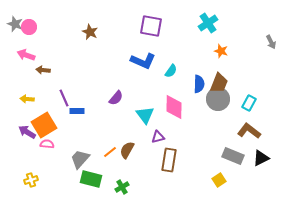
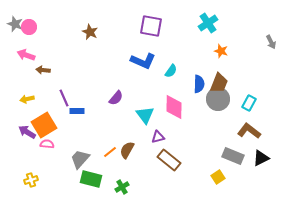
yellow arrow: rotated 16 degrees counterclockwise
brown rectangle: rotated 60 degrees counterclockwise
yellow square: moved 1 px left, 3 px up
